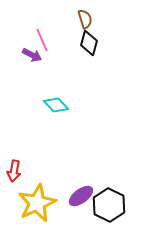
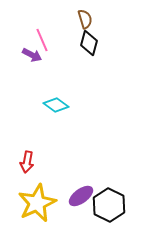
cyan diamond: rotated 10 degrees counterclockwise
red arrow: moved 13 px right, 9 px up
